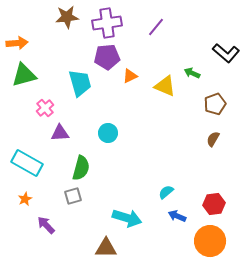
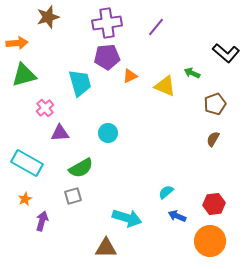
brown star: moved 19 px left; rotated 10 degrees counterclockwise
green semicircle: rotated 45 degrees clockwise
purple arrow: moved 4 px left, 4 px up; rotated 60 degrees clockwise
